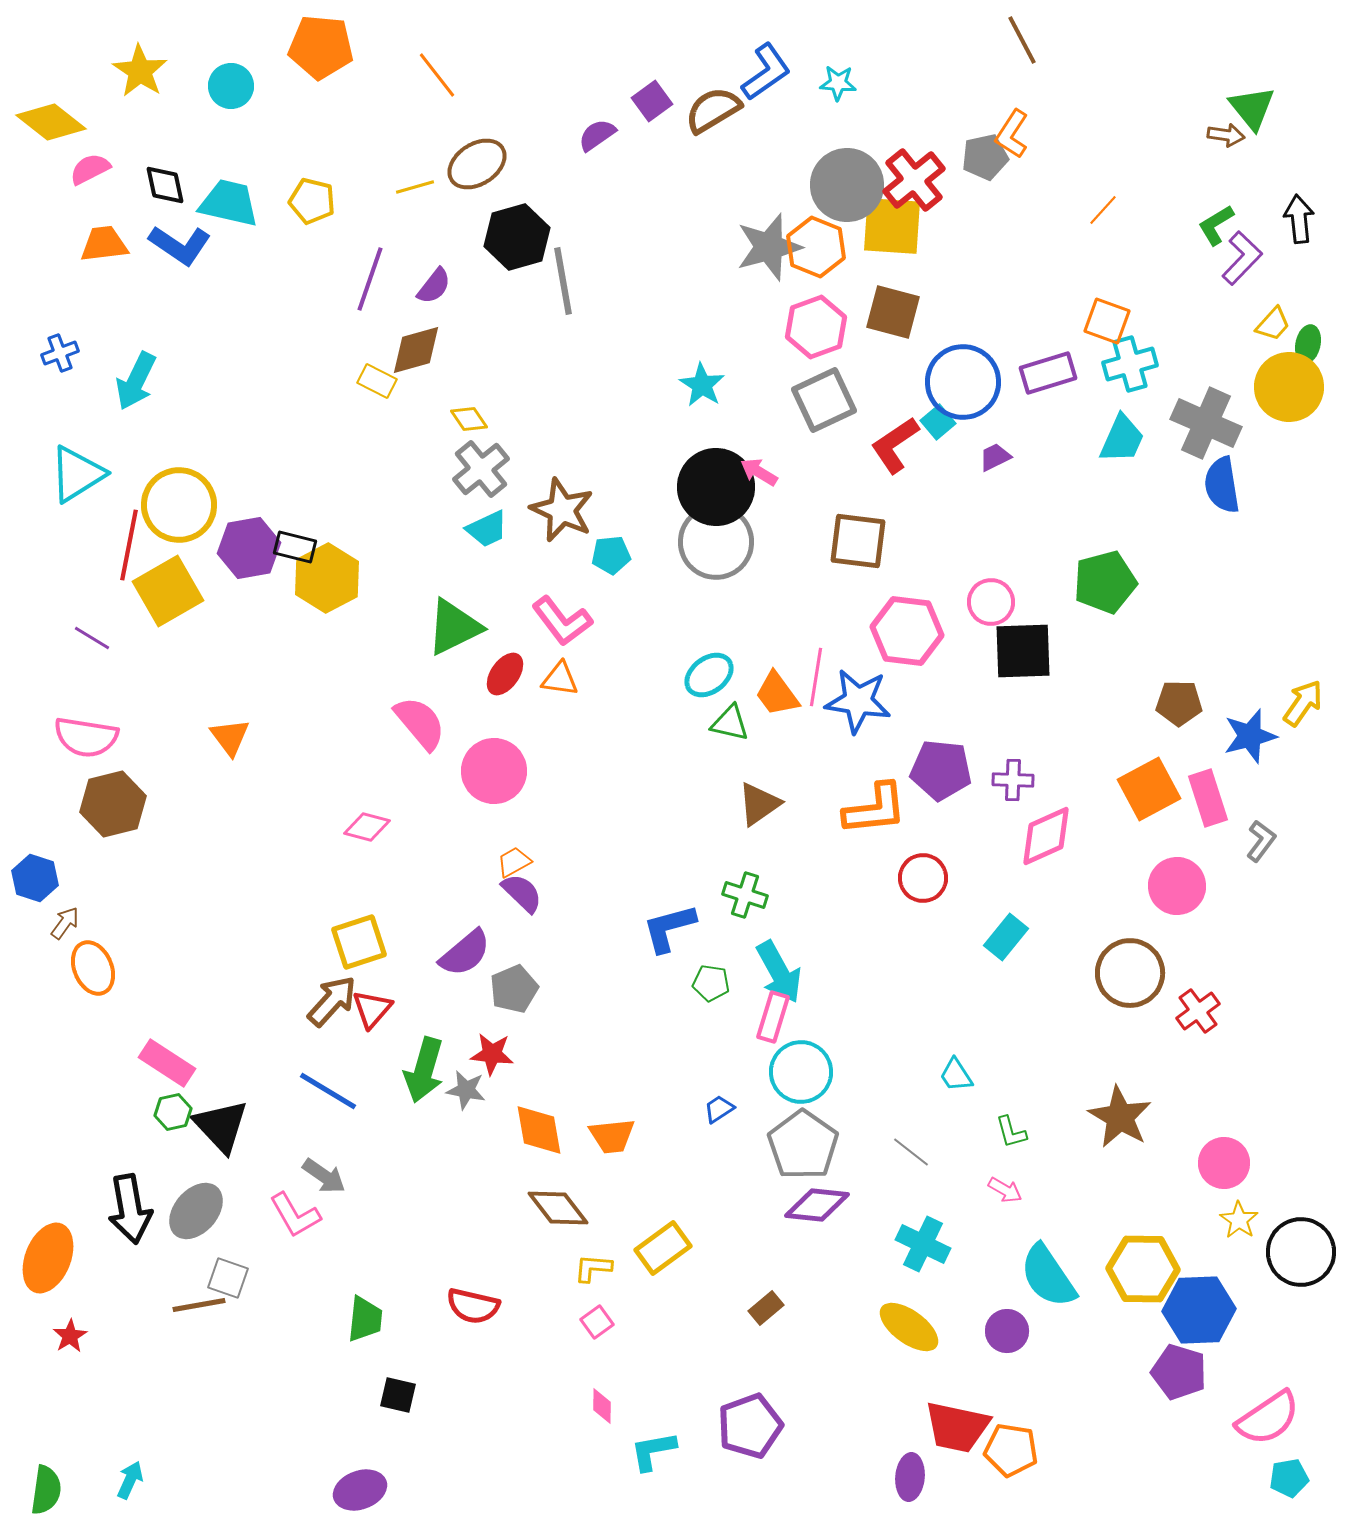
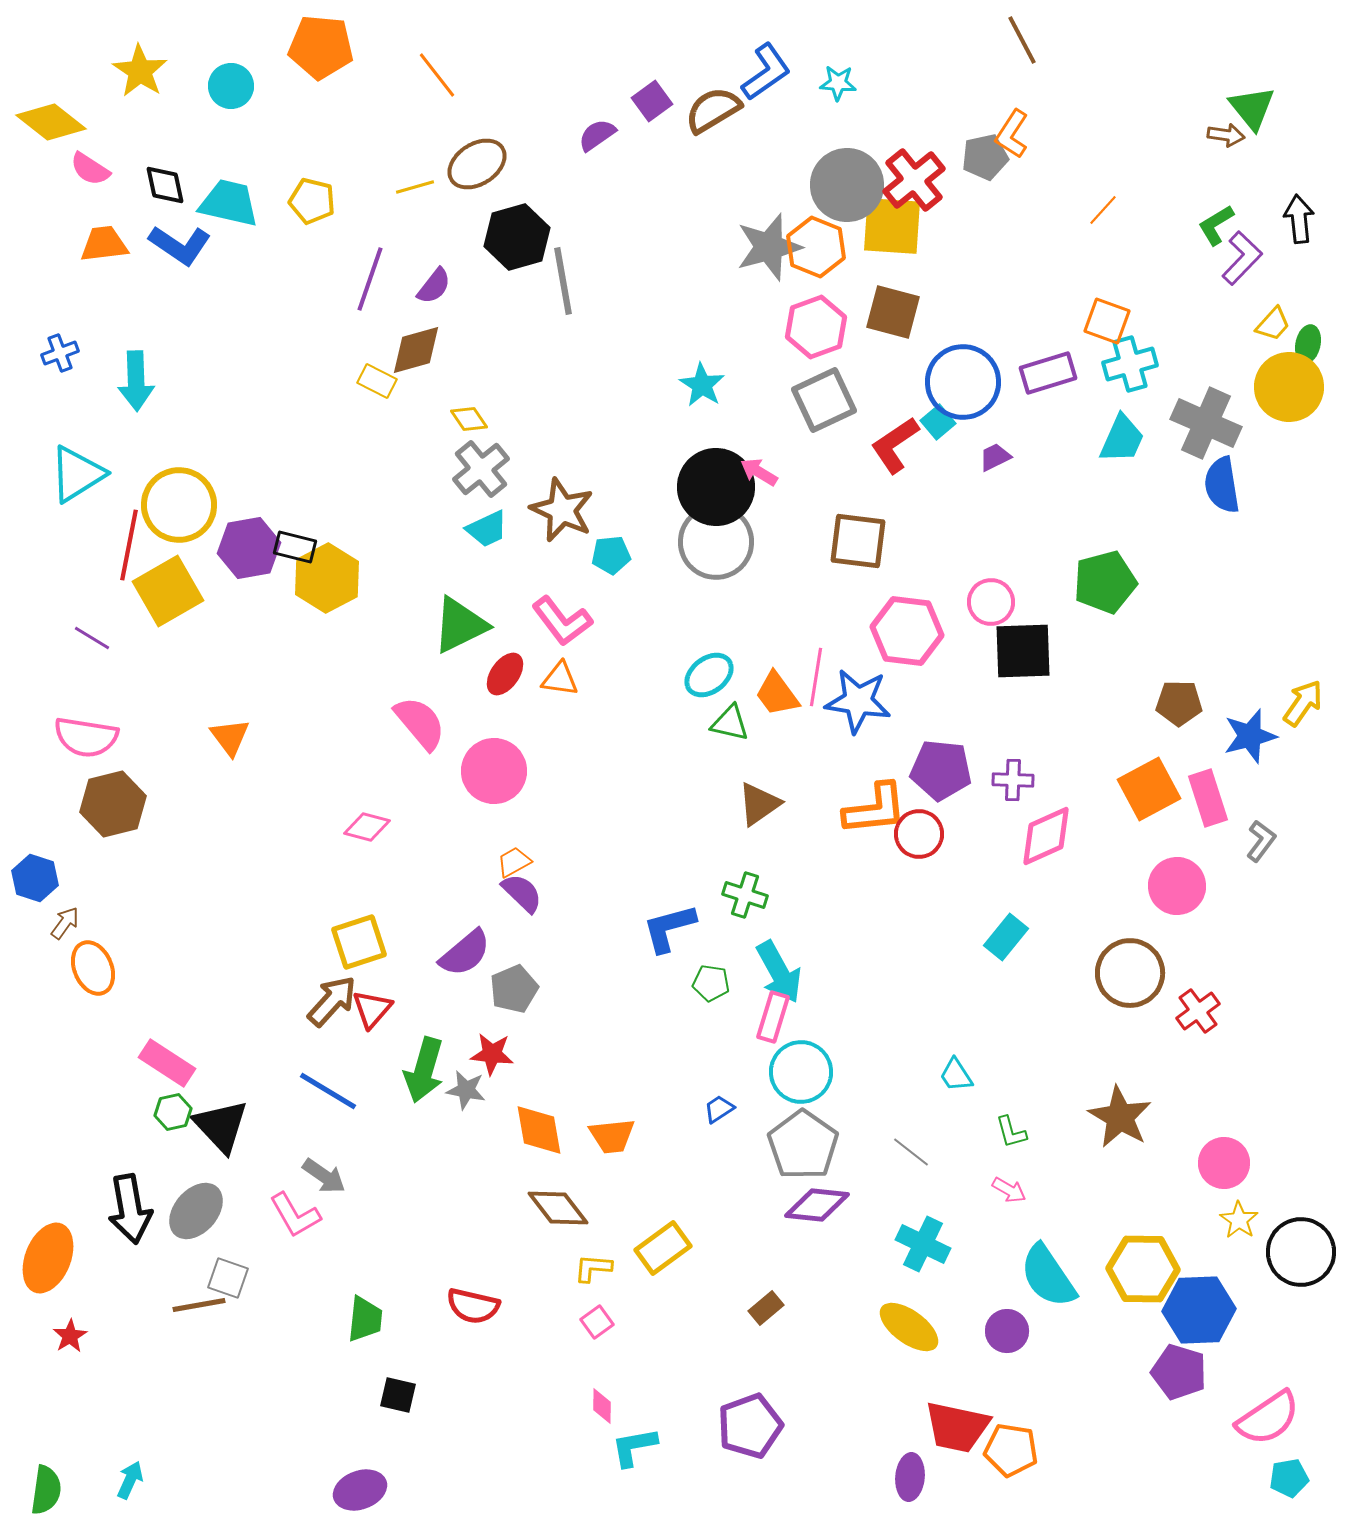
pink semicircle at (90, 169): rotated 120 degrees counterclockwise
cyan arrow at (136, 381): rotated 28 degrees counterclockwise
green triangle at (454, 627): moved 6 px right, 2 px up
red circle at (923, 878): moved 4 px left, 44 px up
pink arrow at (1005, 1190): moved 4 px right
cyan L-shape at (653, 1451): moved 19 px left, 4 px up
